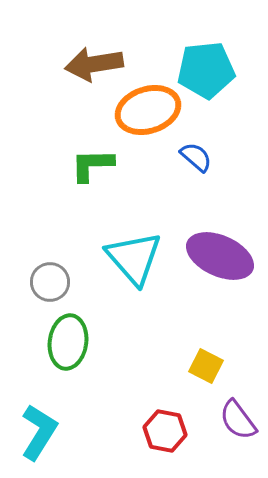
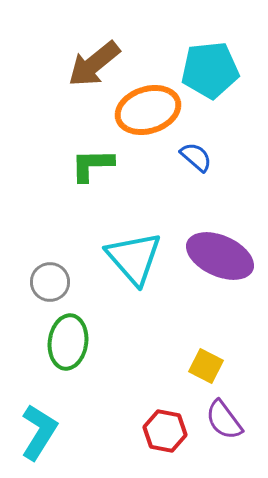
brown arrow: rotated 30 degrees counterclockwise
cyan pentagon: moved 4 px right
purple semicircle: moved 14 px left
